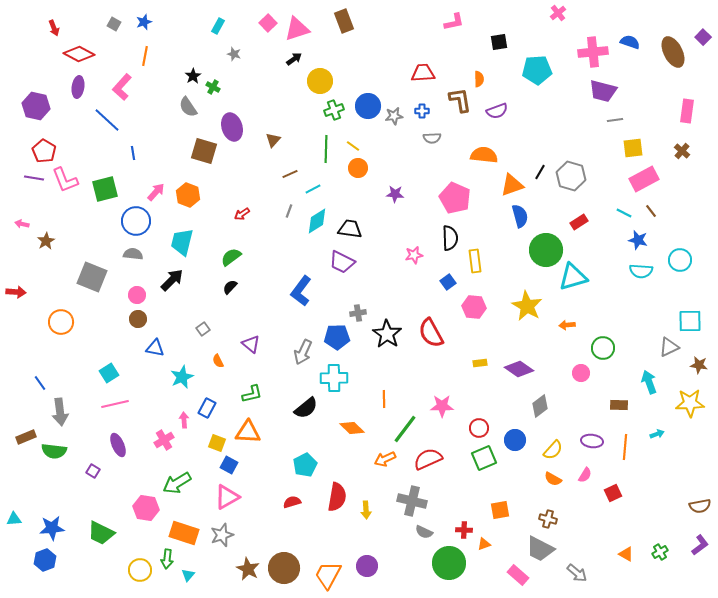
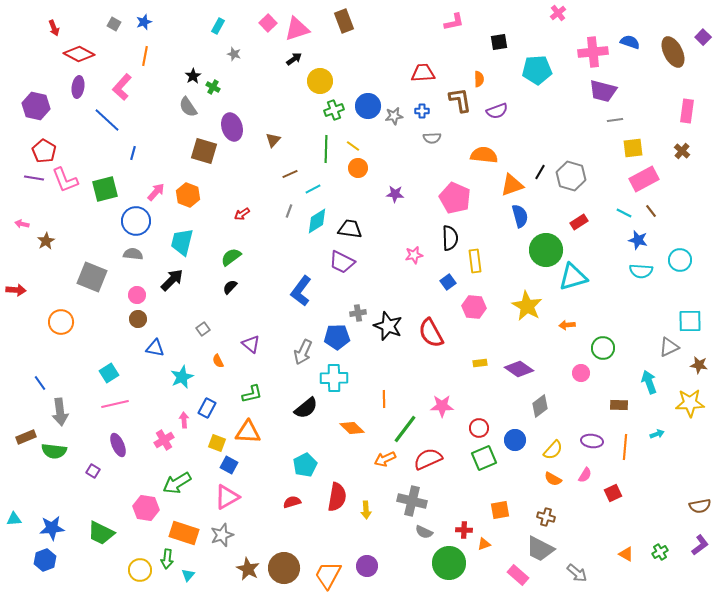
blue line at (133, 153): rotated 24 degrees clockwise
red arrow at (16, 292): moved 2 px up
black star at (387, 334): moved 1 px right, 8 px up; rotated 12 degrees counterclockwise
brown cross at (548, 519): moved 2 px left, 2 px up
